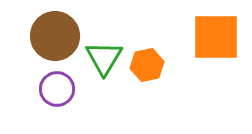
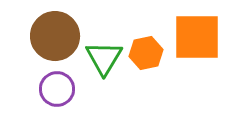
orange square: moved 19 px left
orange hexagon: moved 1 px left, 12 px up
